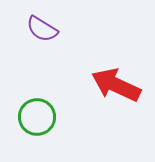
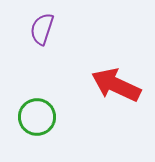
purple semicircle: rotated 76 degrees clockwise
